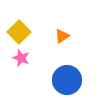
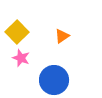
yellow square: moved 2 px left
blue circle: moved 13 px left
